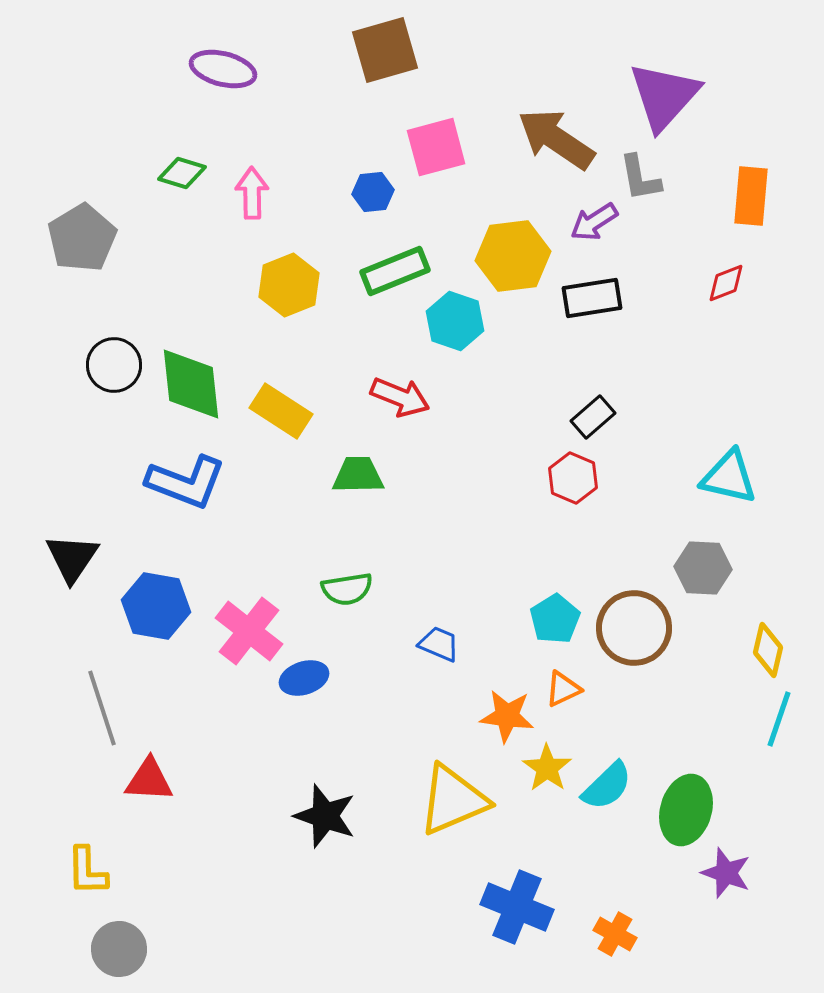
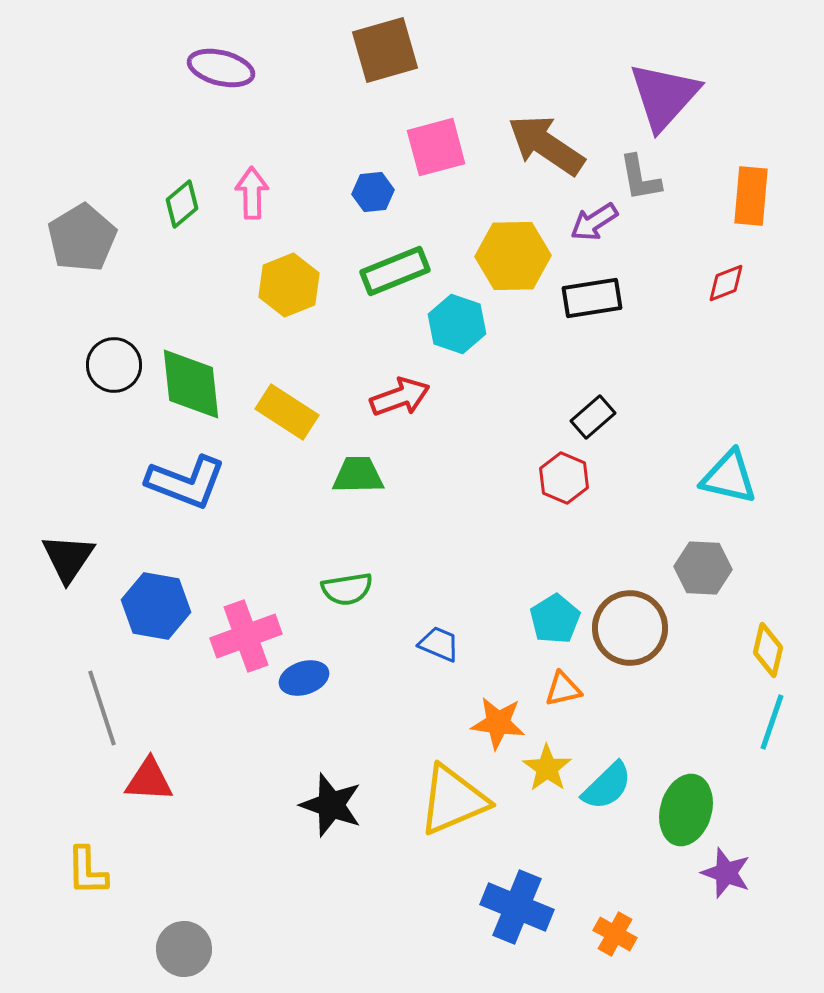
purple ellipse at (223, 69): moved 2 px left, 1 px up
brown arrow at (556, 139): moved 10 px left, 6 px down
green diamond at (182, 173): moved 31 px down; rotated 57 degrees counterclockwise
yellow hexagon at (513, 256): rotated 6 degrees clockwise
cyan hexagon at (455, 321): moved 2 px right, 3 px down
red arrow at (400, 397): rotated 42 degrees counterclockwise
yellow rectangle at (281, 411): moved 6 px right, 1 px down
red hexagon at (573, 478): moved 9 px left
black triangle at (72, 558): moved 4 px left
brown circle at (634, 628): moved 4 px left
pink cross at (249, 631): moved 3 px left, 5 px down; rotated 32 degrees clockwise
orange triangle at (563, 689): rotated 12 degrees clockwise
orange star at (507, 716): moved 9 px left, 7 px down
cyan line at (779, 719): moved 7 px left, 3 px down
black star at (325, 816): moved 6 px right, 11 px up
gray circle at (119, 949): moved 65 px right
